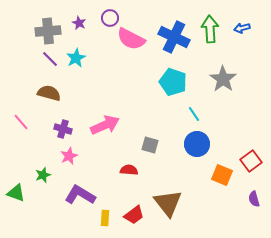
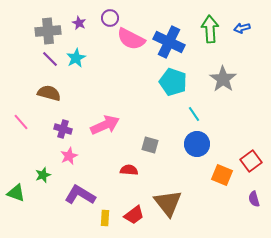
blue cross: moved 5 px left, 5 px down
